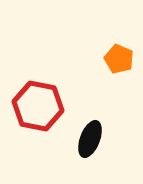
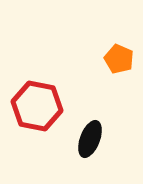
red hexagon: moved 1 px left
